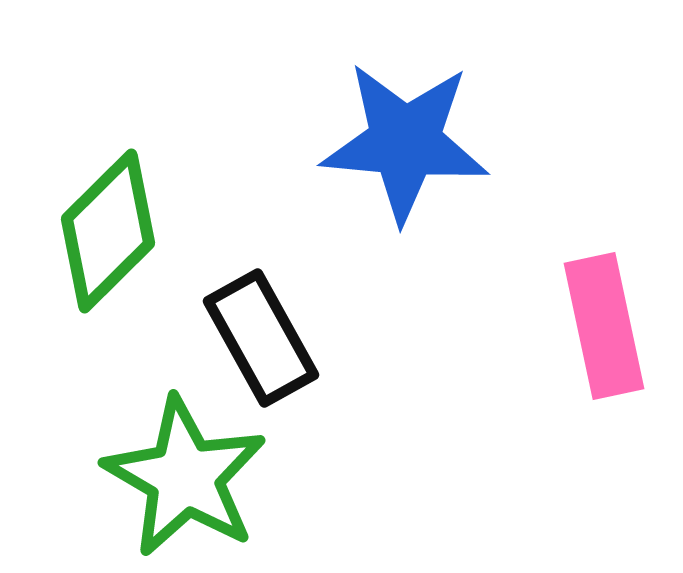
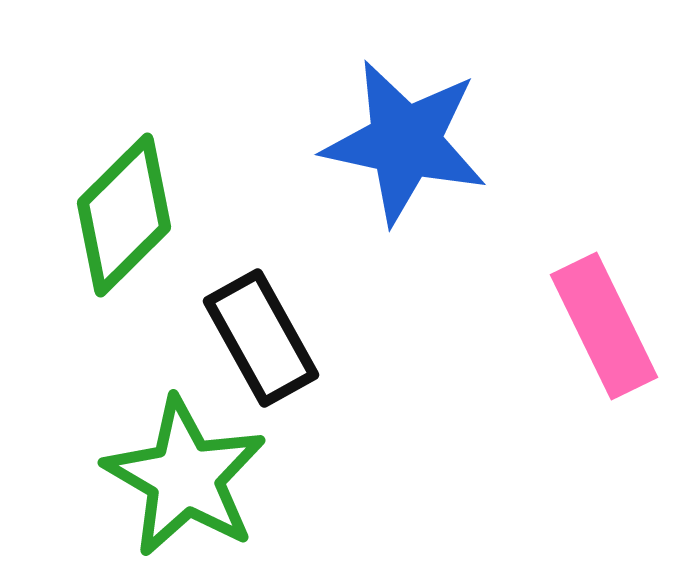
blue star: rotated 7 degrees clockwise
green diamond: moved 16 px right, 16 px up
pink rectangle: rotated 14 degrees counterclockwise
